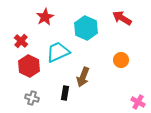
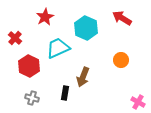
red cross: moved 6 px left, 3 px up
cyan trapezoid: moved 4 px up
